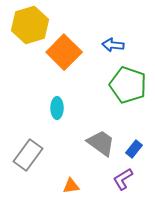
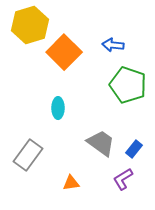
cyan ellipse: moved 1 px right
orange triangle: moved 3 px up
